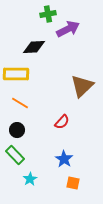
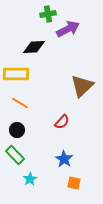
orange square: moved 1 px right
